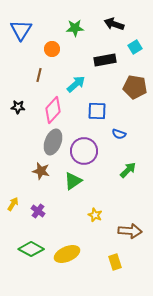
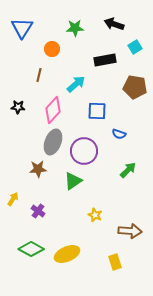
blue triangle: moved 1 px right, 2 px up
brown star: moved 3 px left, 2 px up; rotated 18 degrees counterclockwise
yellow arrow: moved 5 px up
